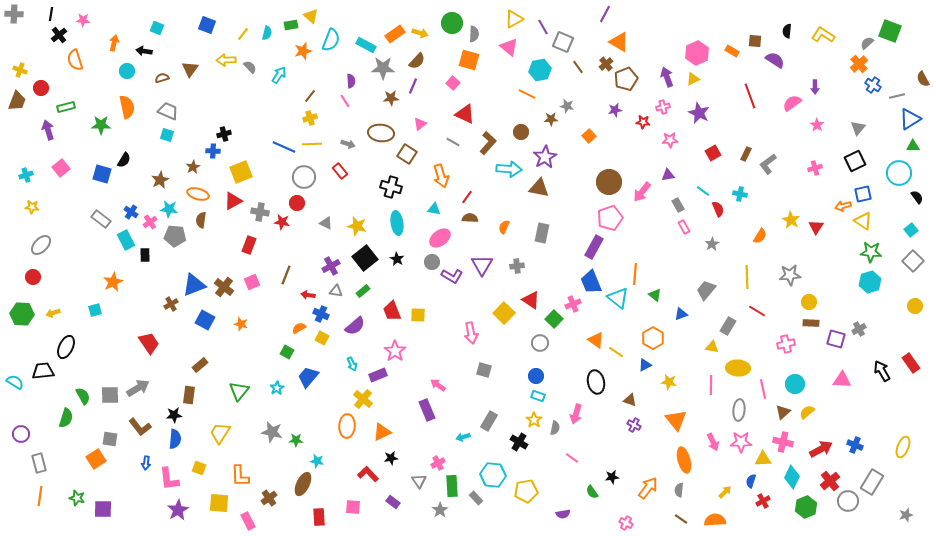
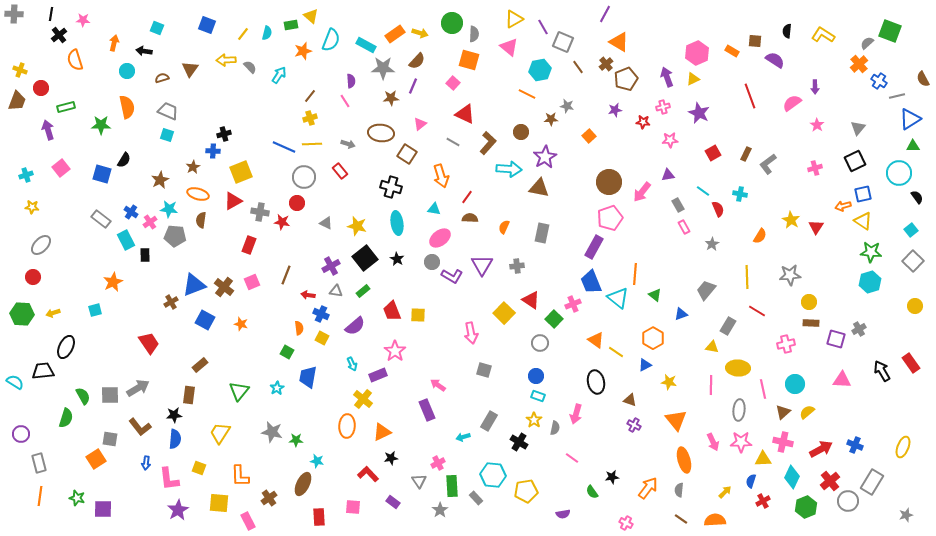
blue cross at (873, 85): moved 6 px right, 4 px up
brown cross at (171, 304): moved 2 px up
orange semicircle at (299, 328): rotated 112 degrees clockwise
blue trapezoid at (308, 377): rotated 30 degrees counterclockwise
